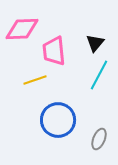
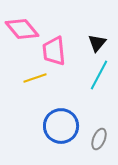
pink diamond: rotated 52 degrees clockwise
black triangle: moved 2 px right
yellow line: moved 2 px up
blue circle: moved 3 px right, 6 px down
